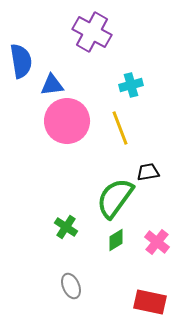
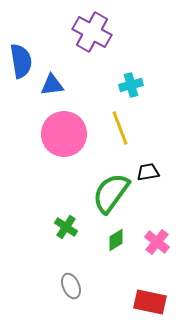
pink circle: moved 3 px left, 13 px down
green semicircle: moved 4 px left, 5 px up
